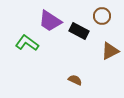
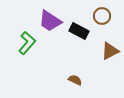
green L-shape: rotated 95 degrees clockwise
